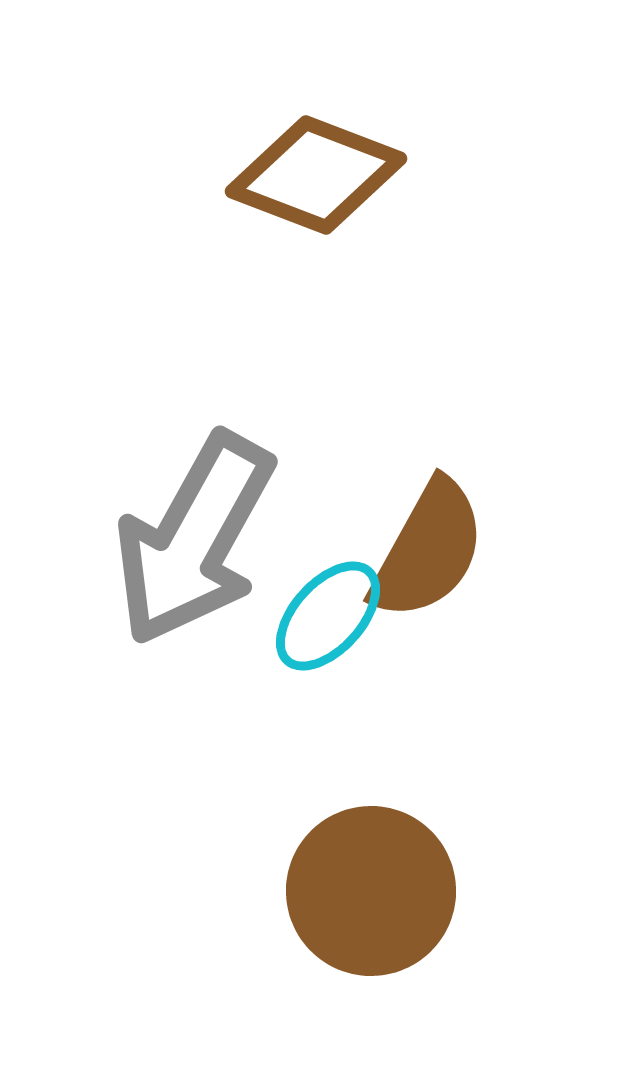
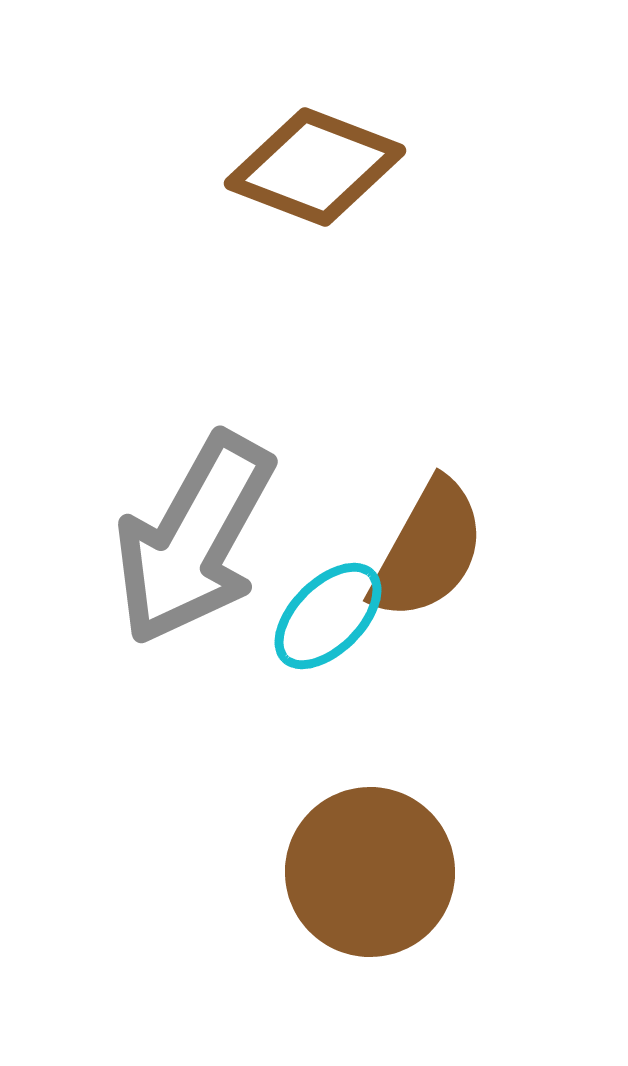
brown diamond: moved 1 px left, 8 px up
cyan ellipse: rotated 3 degrees clockwise
brown circle: moved 1 px left, 19 px up
